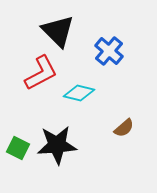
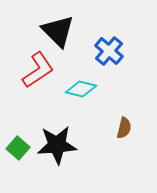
red L-shape: moved 3 px left, 3 px up; rotated 6 degrees counterclockwise
cyan diamond: moved 2 px right, 4 px up
brown semicircle: rotated 35 degrees counterclockwise
green square: rotated 15 degrees clockwise
